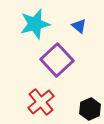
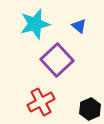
red cross: rotated 12 degrees clockwise
